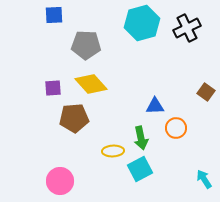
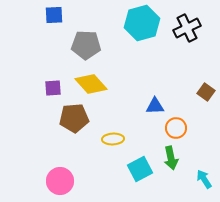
green arrow: moved 30 px right, 20 px down
yellow ellipse: moved 12 px up
